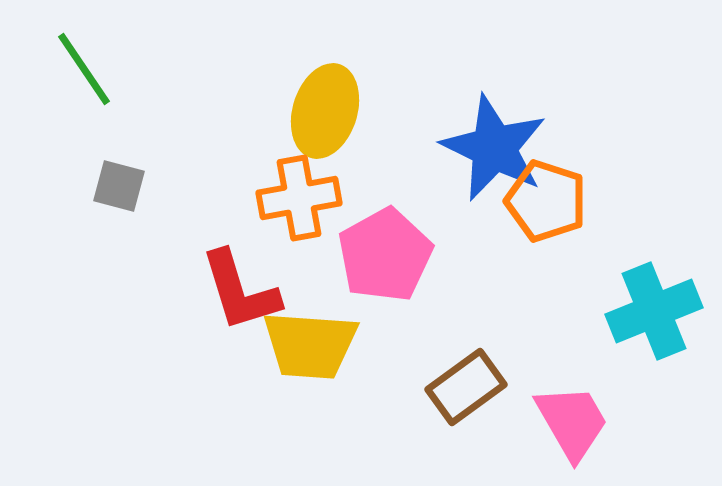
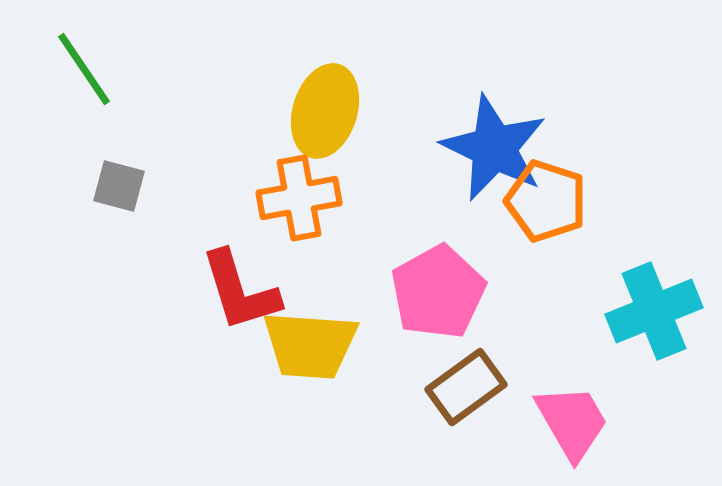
pink pentagon: moved 53 px right, 37 px down
